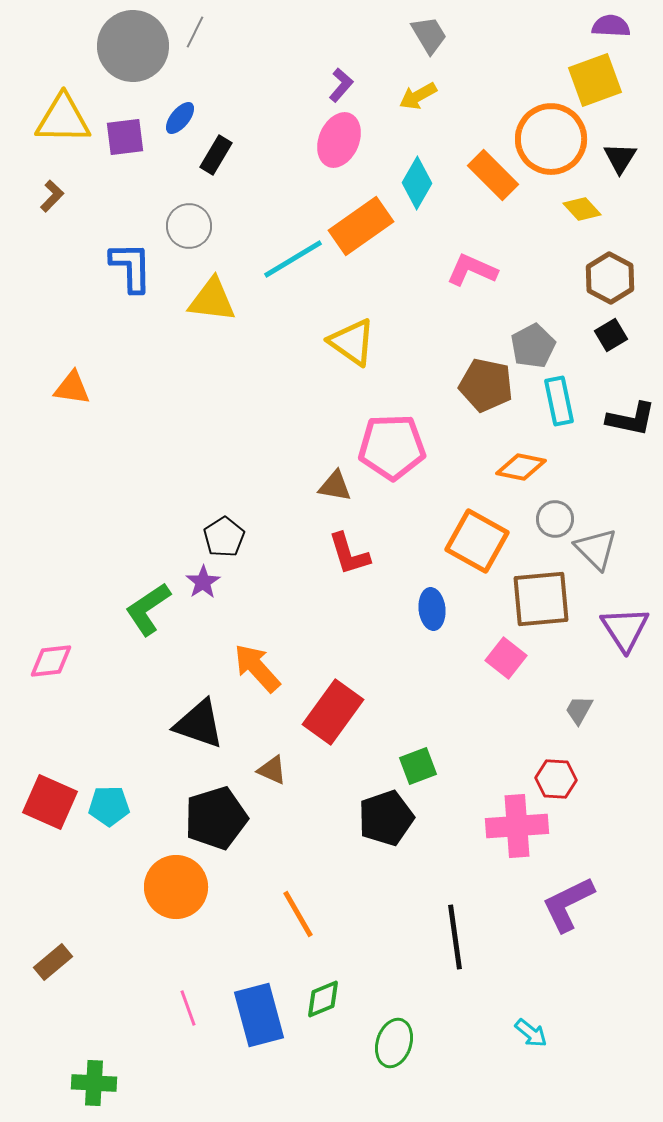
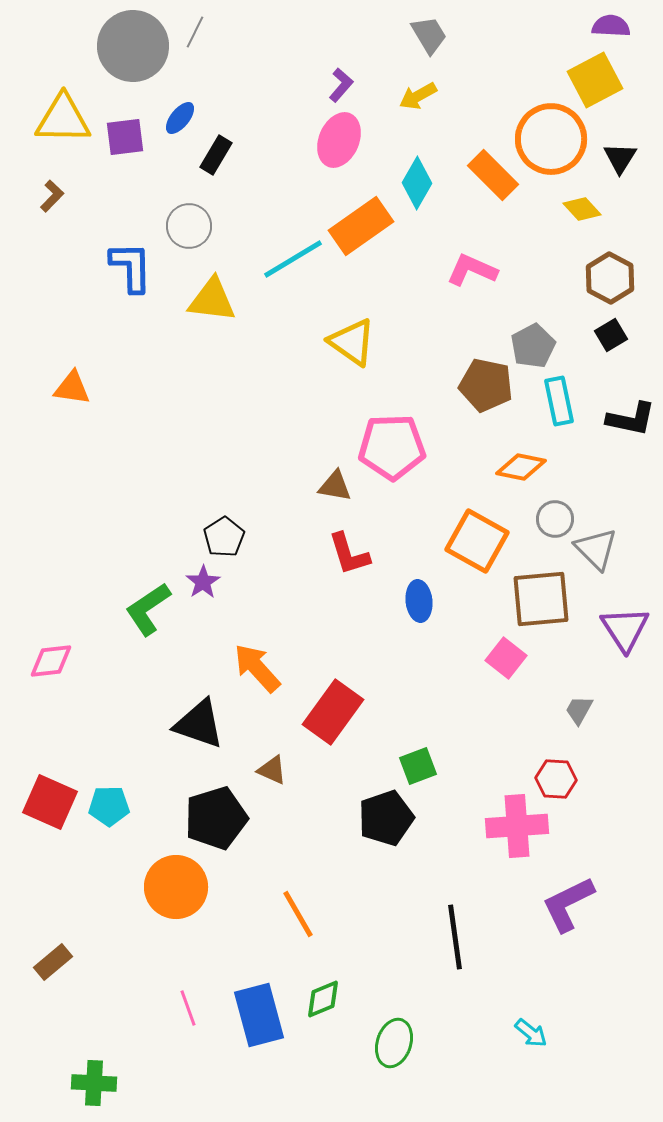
yellow square at (595, 80): rotated 8 degrees counterclockwise
blue ellipse at (432, 609): moved 13 px left, 8 px up
